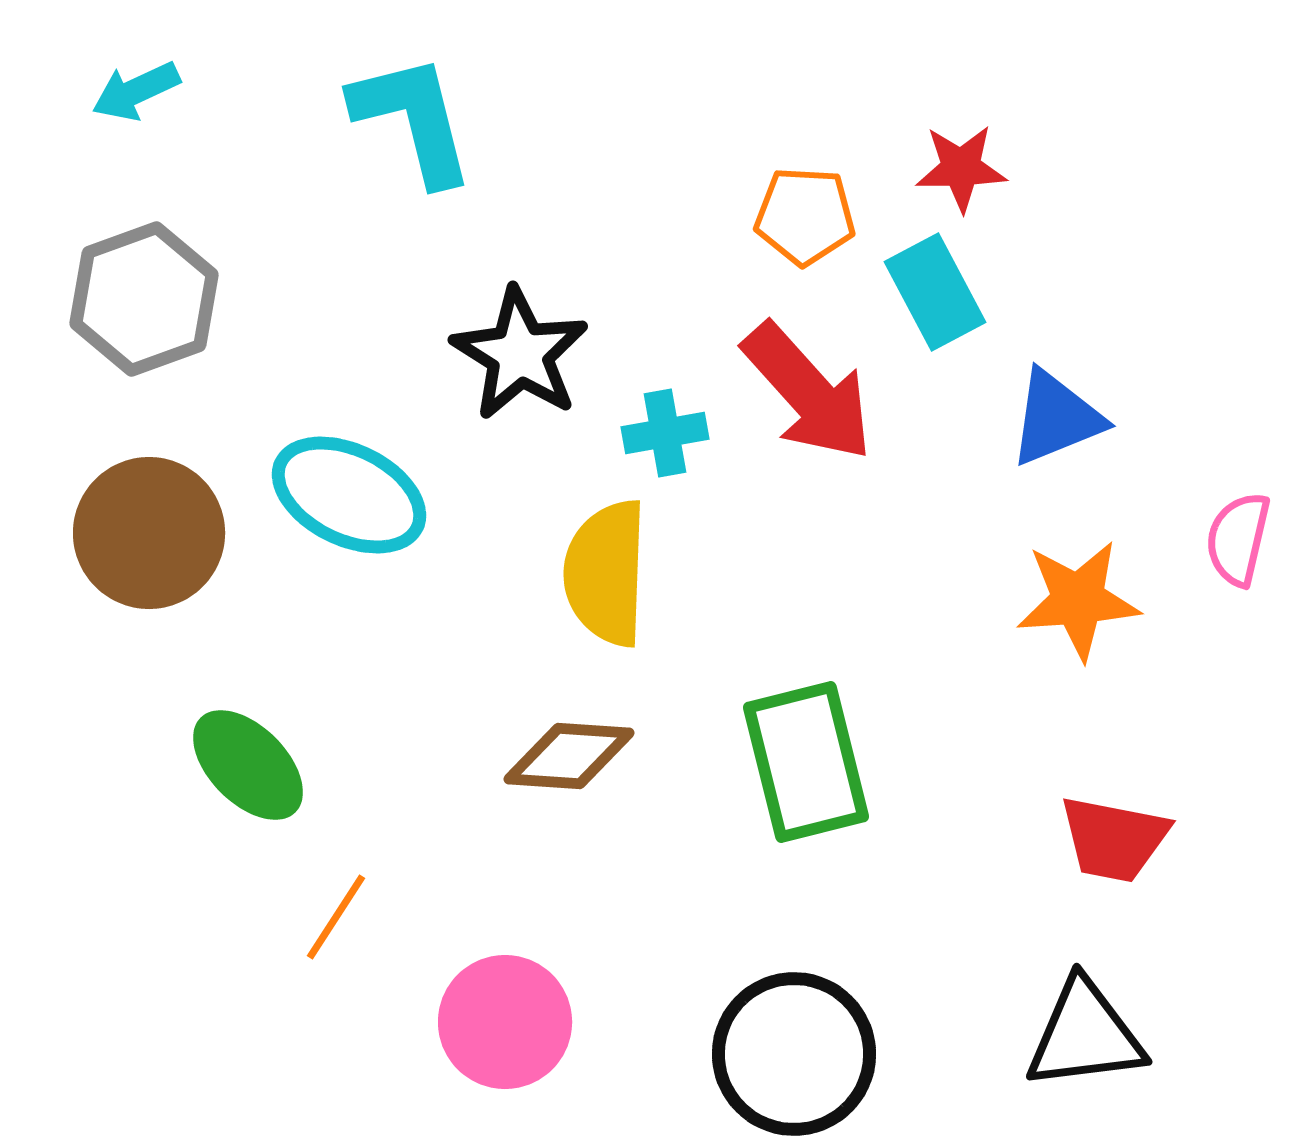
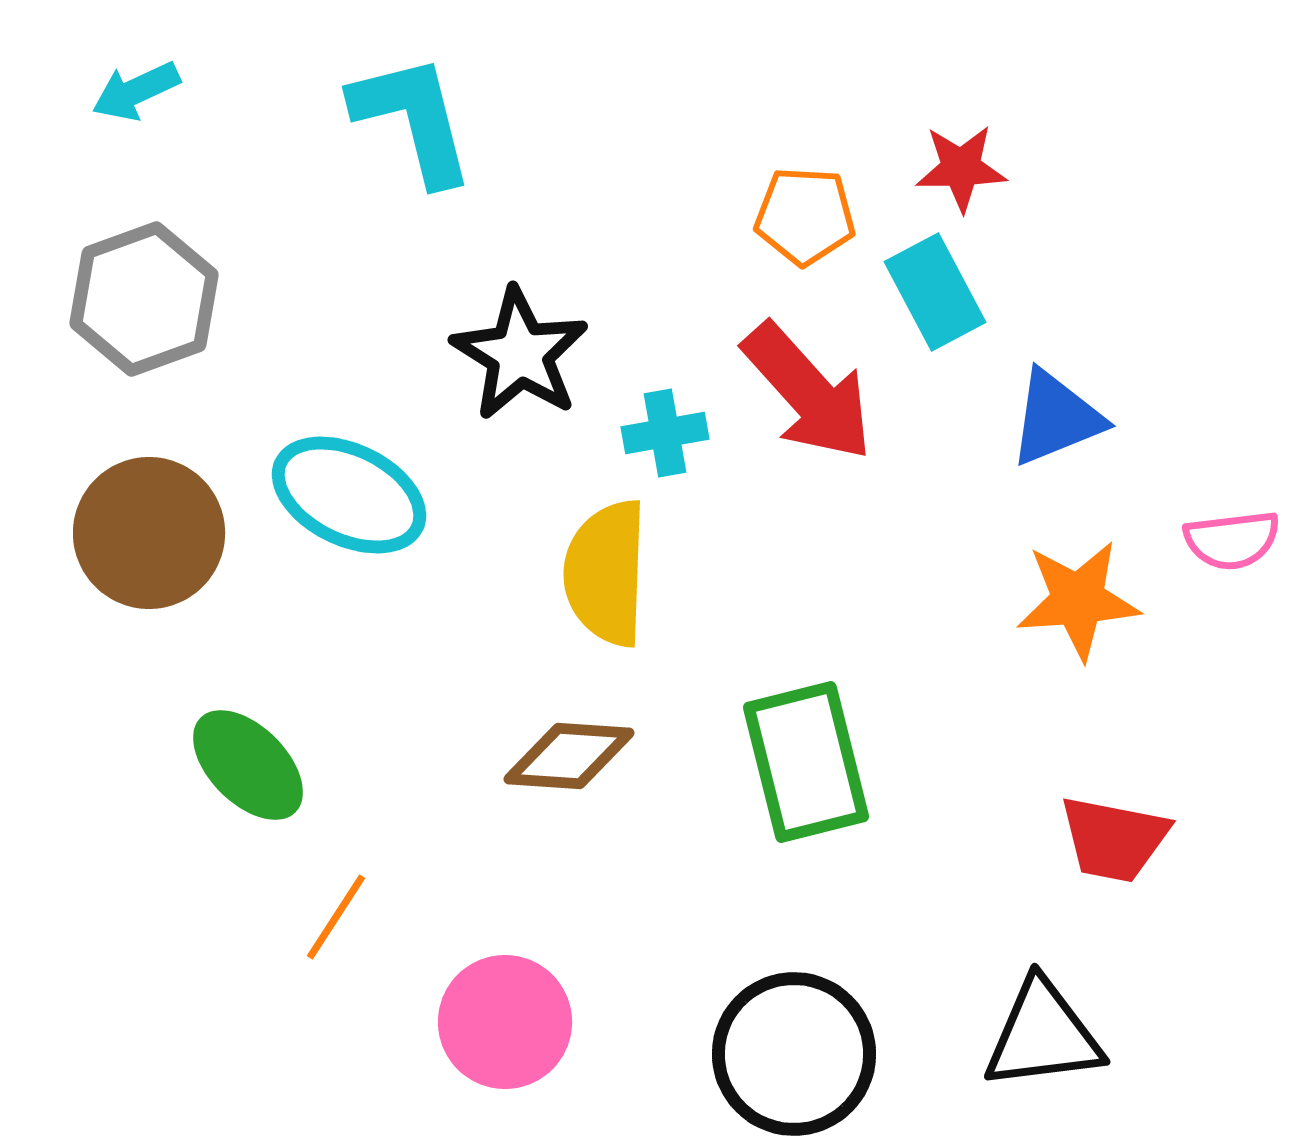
pink semicircle: moved 6 px left, 1 px down; rotated 110 degrees counterclockwise
black triangle: moved 42 px left
